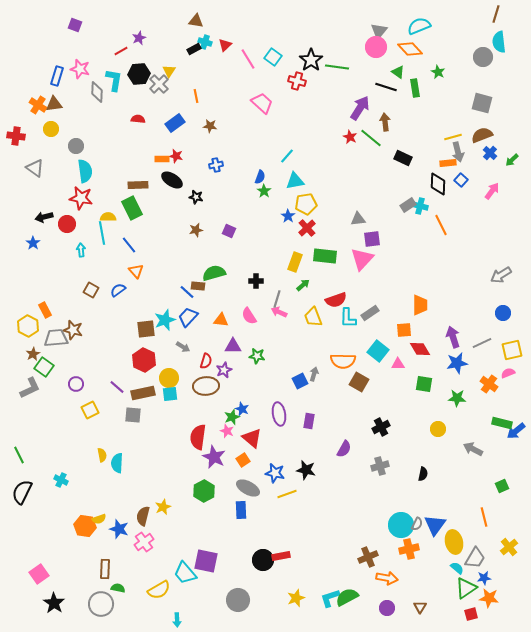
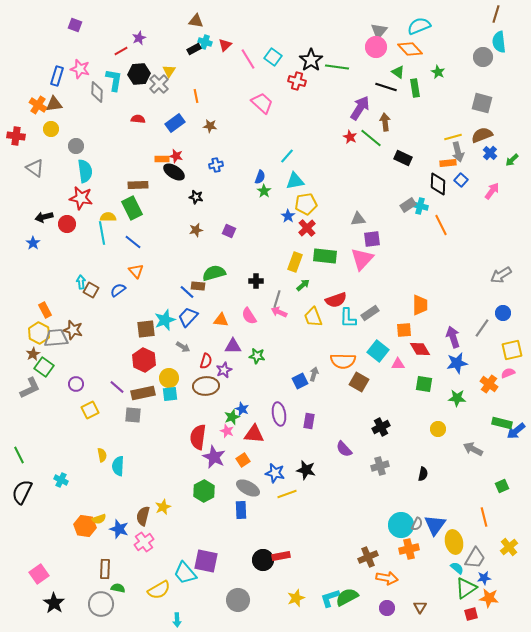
black ellipse at (172, 180): moved 2 px right, 8 px up
blue line at (129, 245): moved 4 px right, 3 px up; rotated 12 degrees counterclockwise
cyan arrow at (81, 250): moved 32 px down
yellow hexagon at (28, 326): moved 11 px right, 7 px down
gray line at (482, 343): moved 15 px up; rotated 30 degrees counterclockwise
red triangle at (252, 438): moved 2 px right, 4 px up; rotated 35 degrees counterclockwise
purple semicircle at (344, 449): rotated 108 degrees clockwise
cyan semicircle at (117, 463): moved 1 px right, 3 px down
